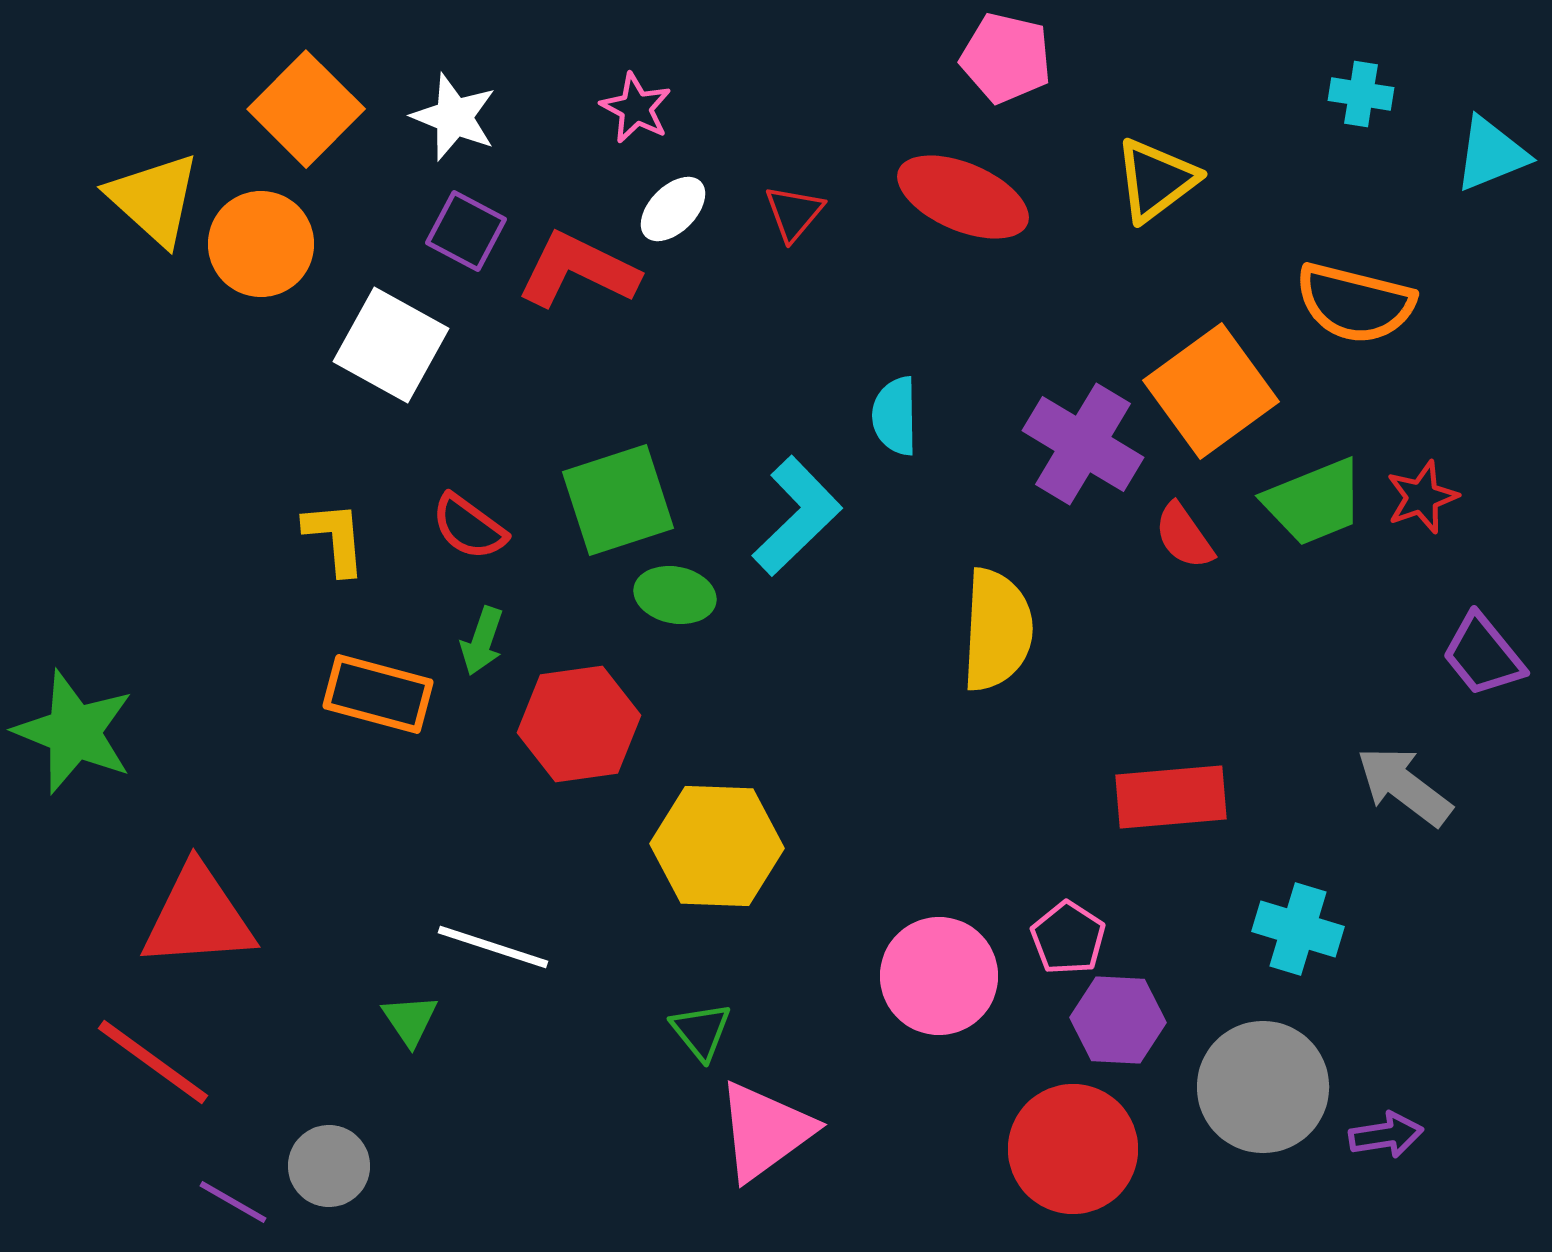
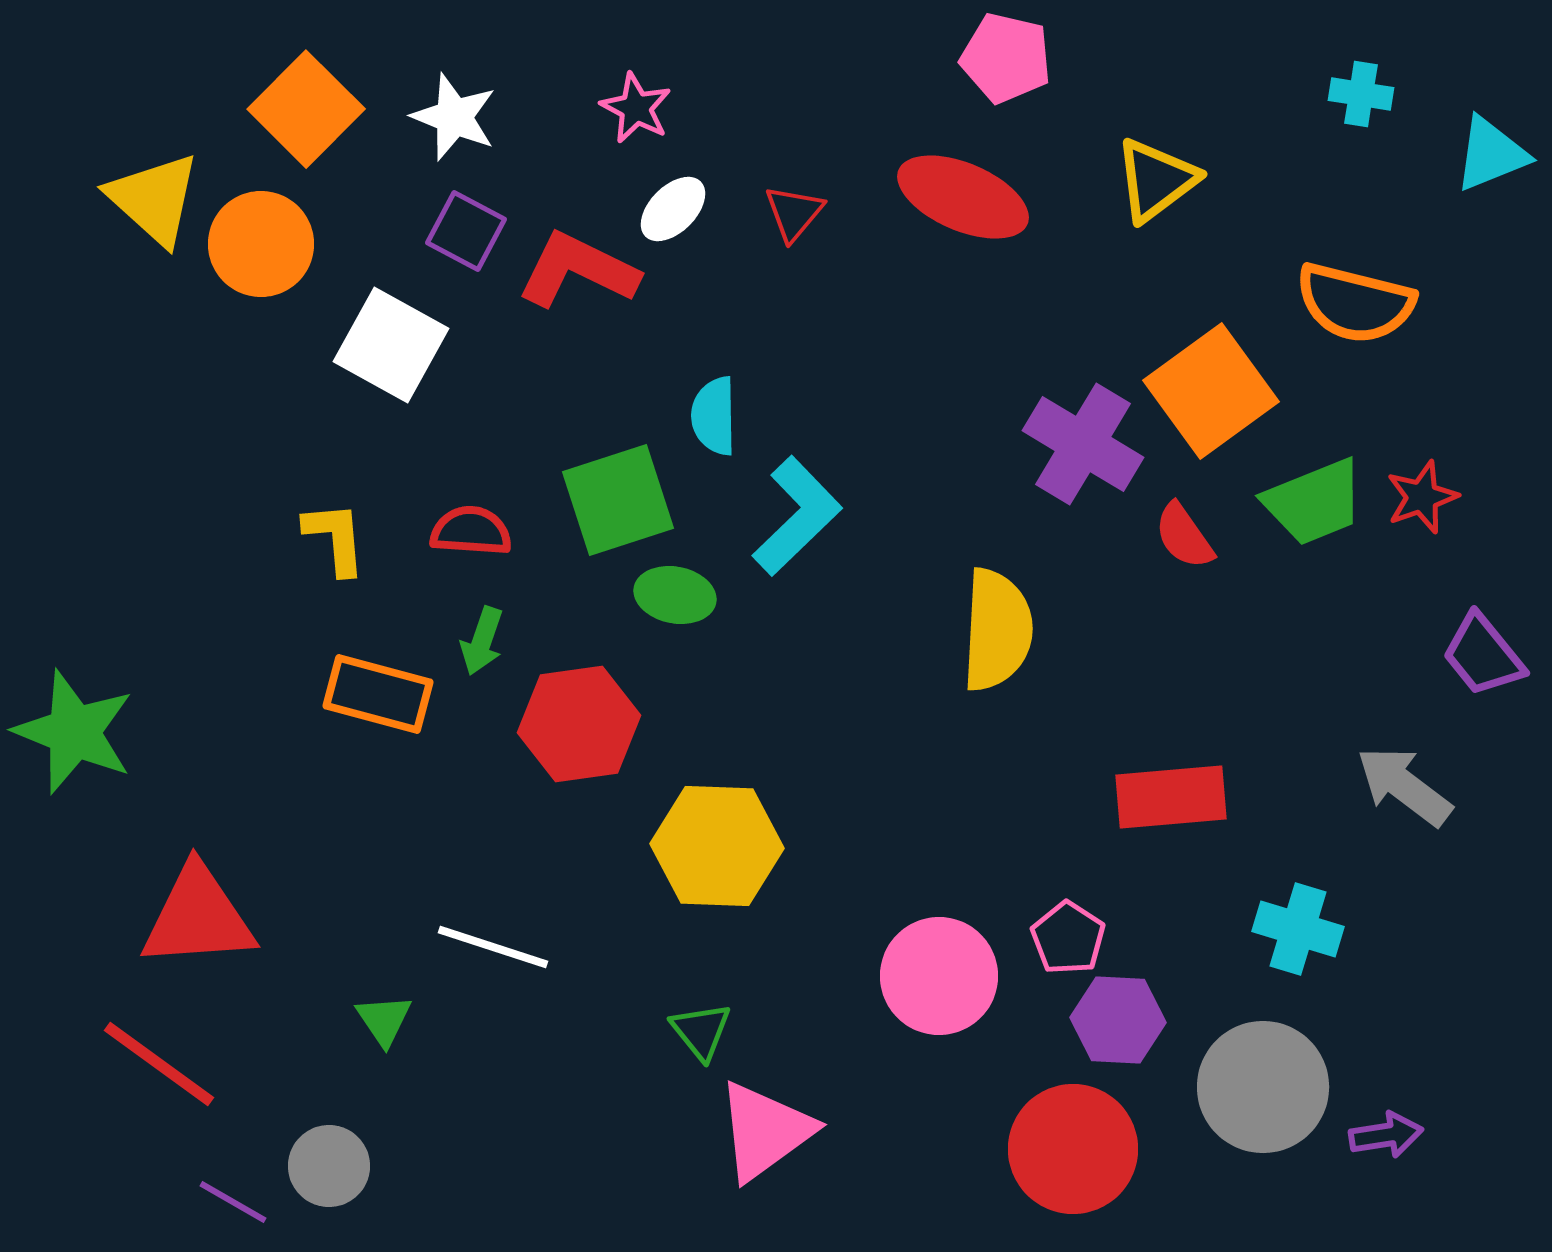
cyan semicircle at (895, 416): moved 181 px left
red semicircle at (469, 527): moved 2 px right, 4 px down; rotated 148 degrees clockwise
green triangle at (410, 1020): moved 26 px left
red line at (153, 1062): moved 6 px right, 2 px down
